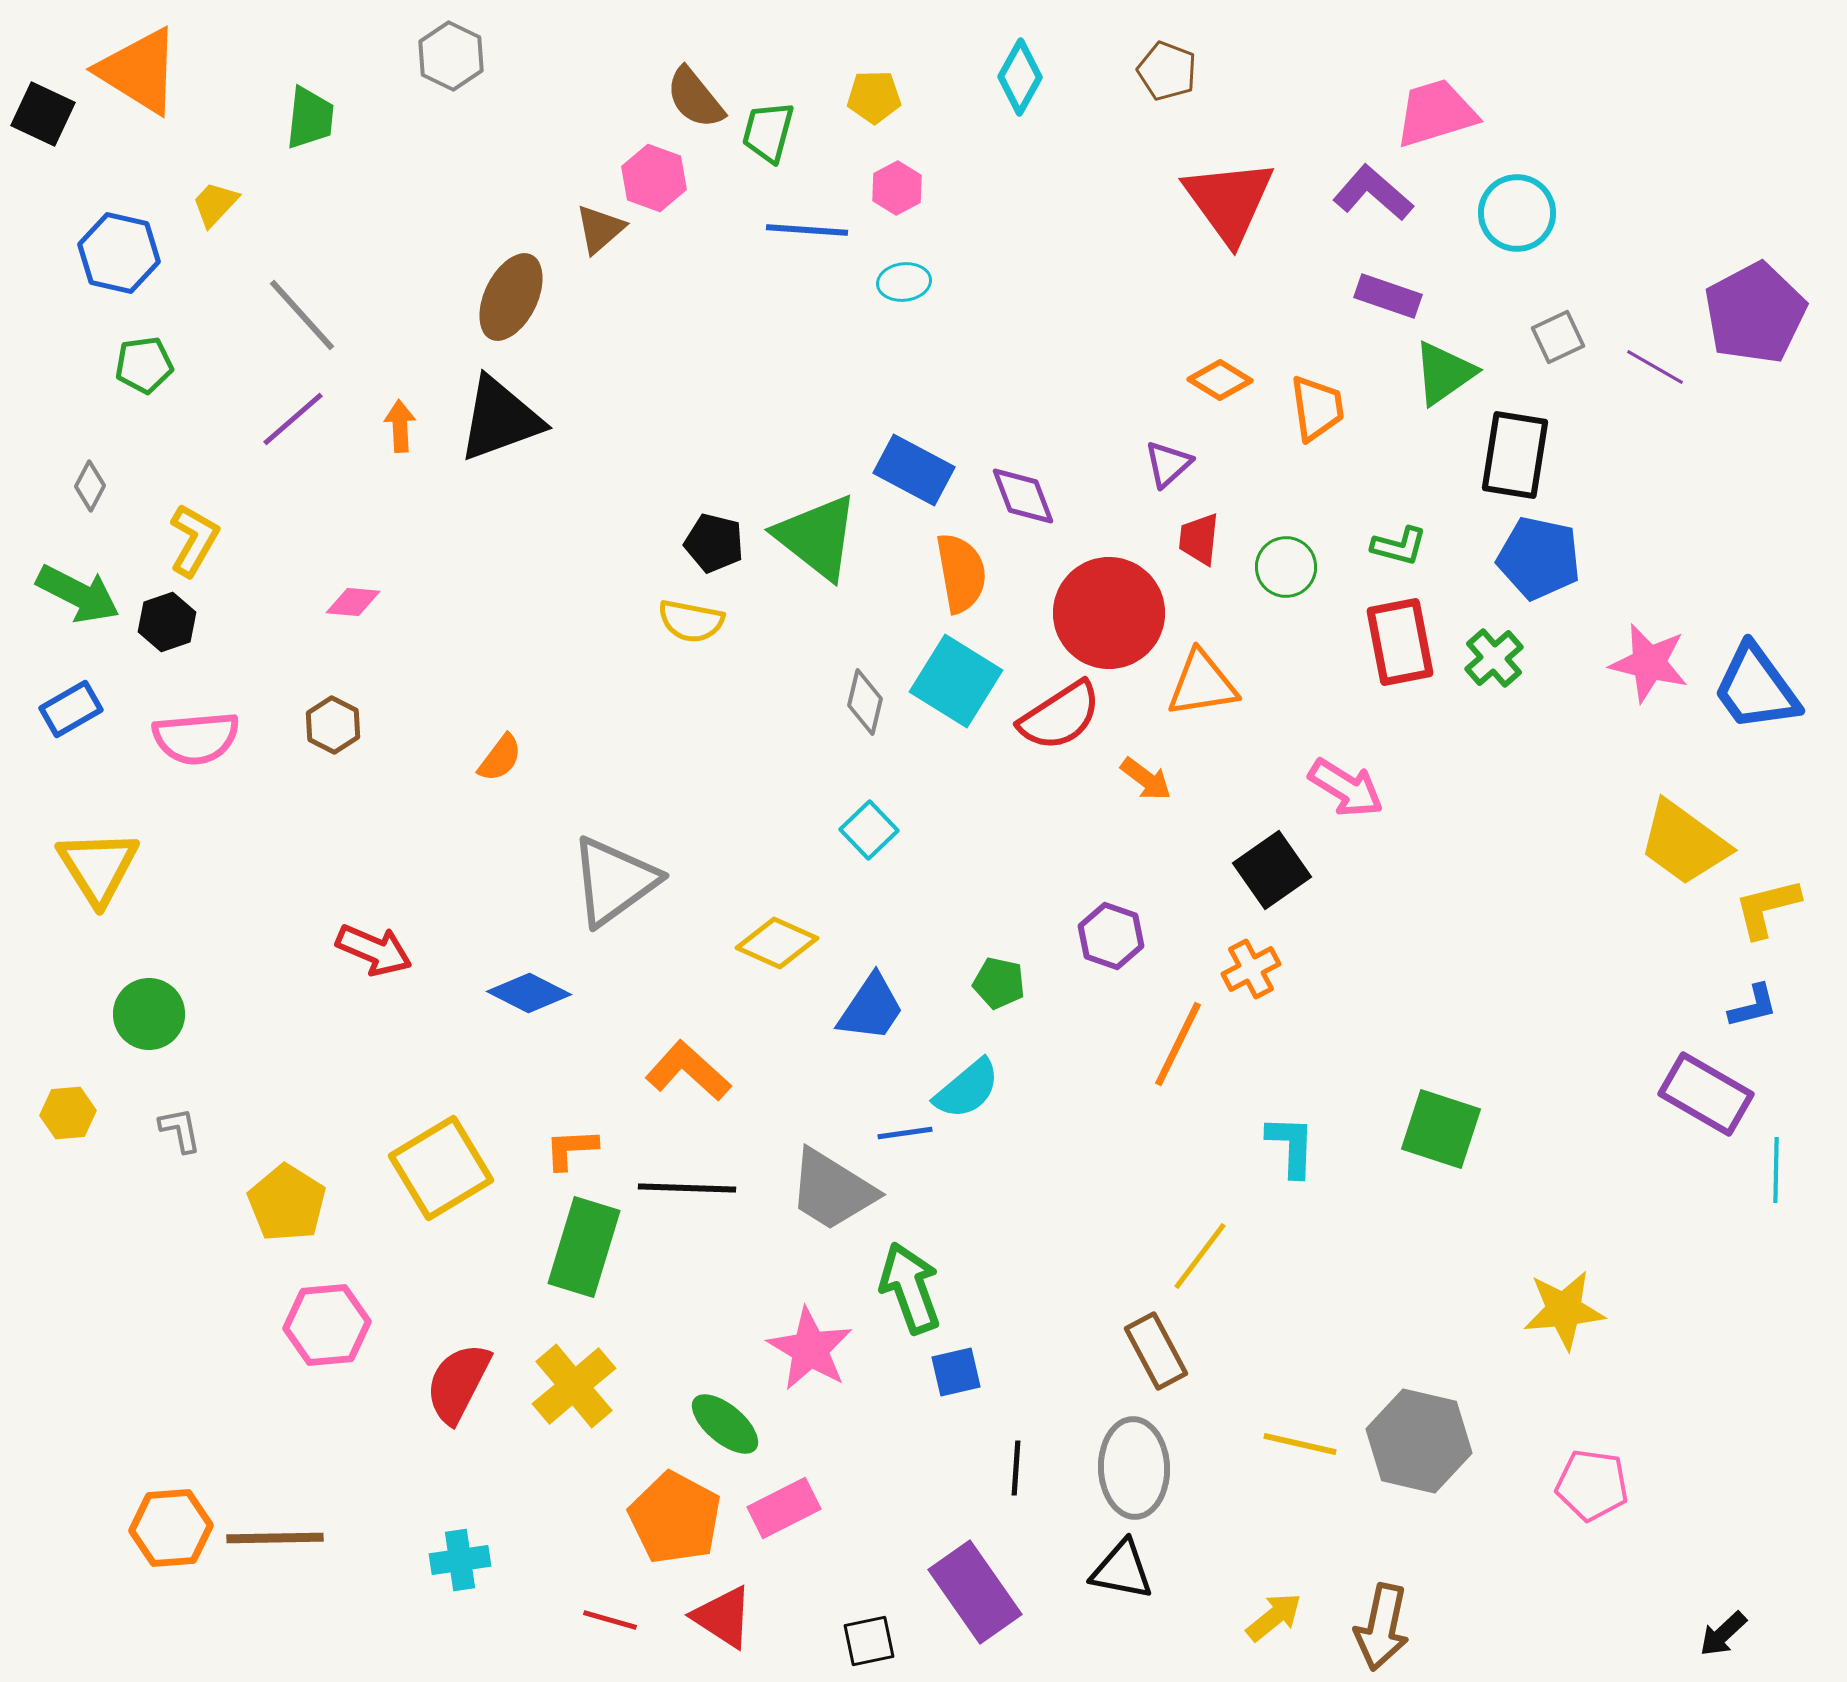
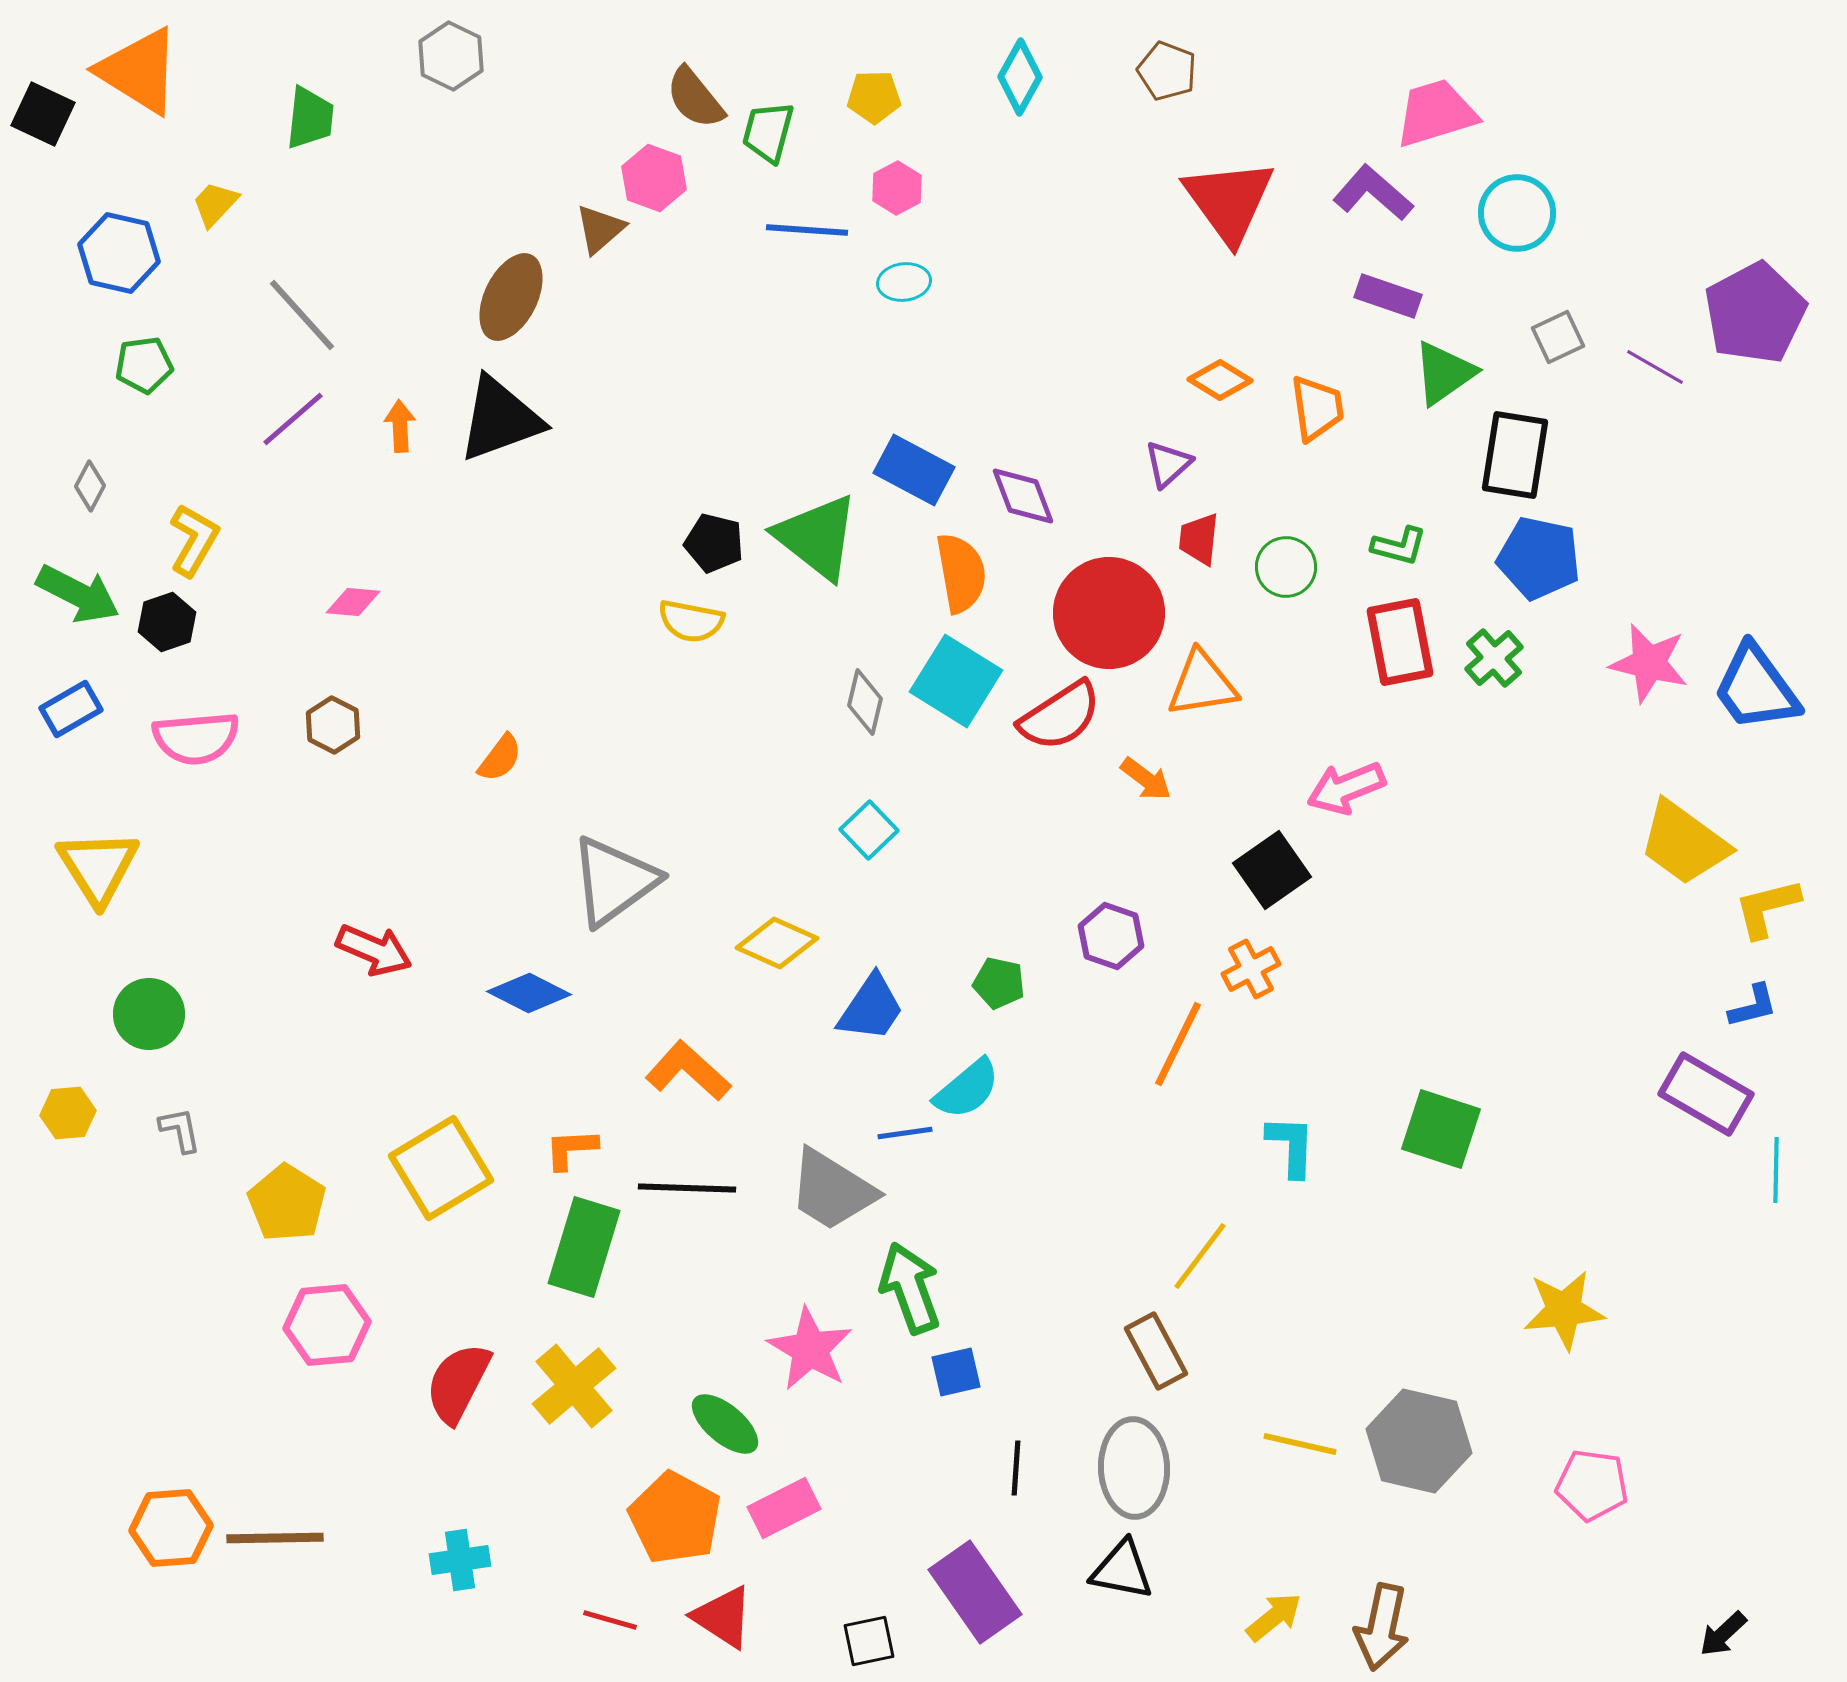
pink arrow at (1346, 788): rotated 126 degrees clockwise
